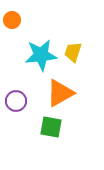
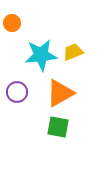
orange circle: moved 3 px down
yellow trapezoid: rotated 50 degrees clockwise
purple circle: moved 1 px right, 9 px up
green square: moved 7 px right
